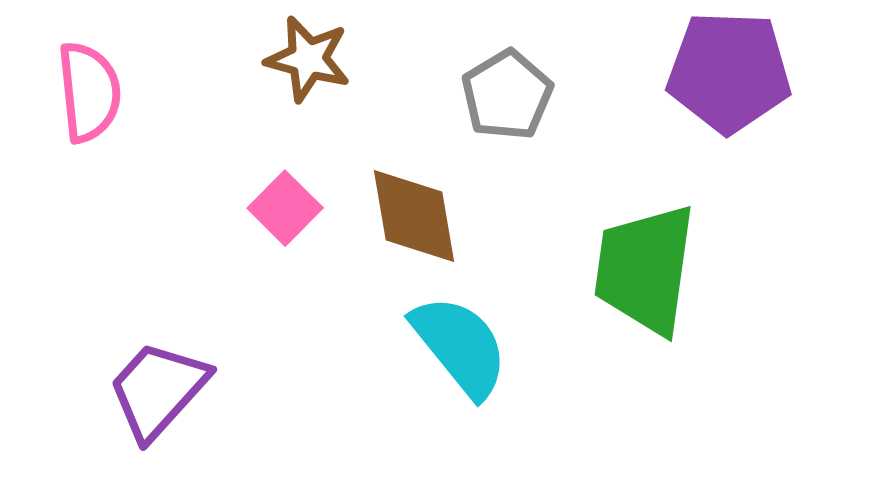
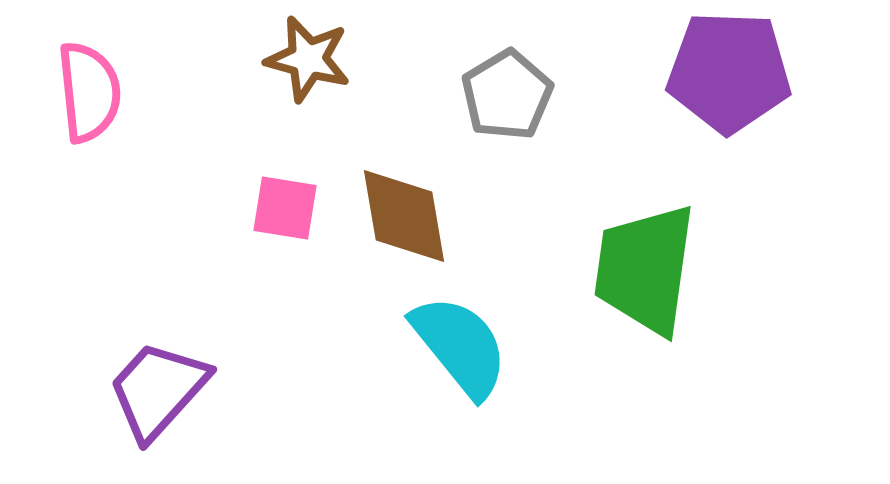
pink square: rotated 36 degrees counterclockwise
brown diamond: moved 10 px left
